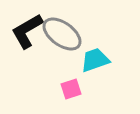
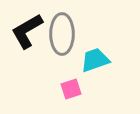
gray ellipse: rotated 54 degrees clockwise
